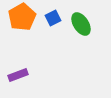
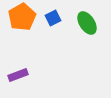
green ellipse: moved 6 px right, 1 px up
